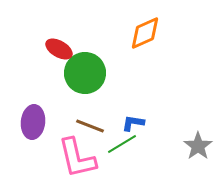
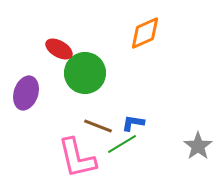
purple ellipse: moved 7 px left, 29 px up; rotated 12 degrees clockwise
brown line: moved 8 px right
